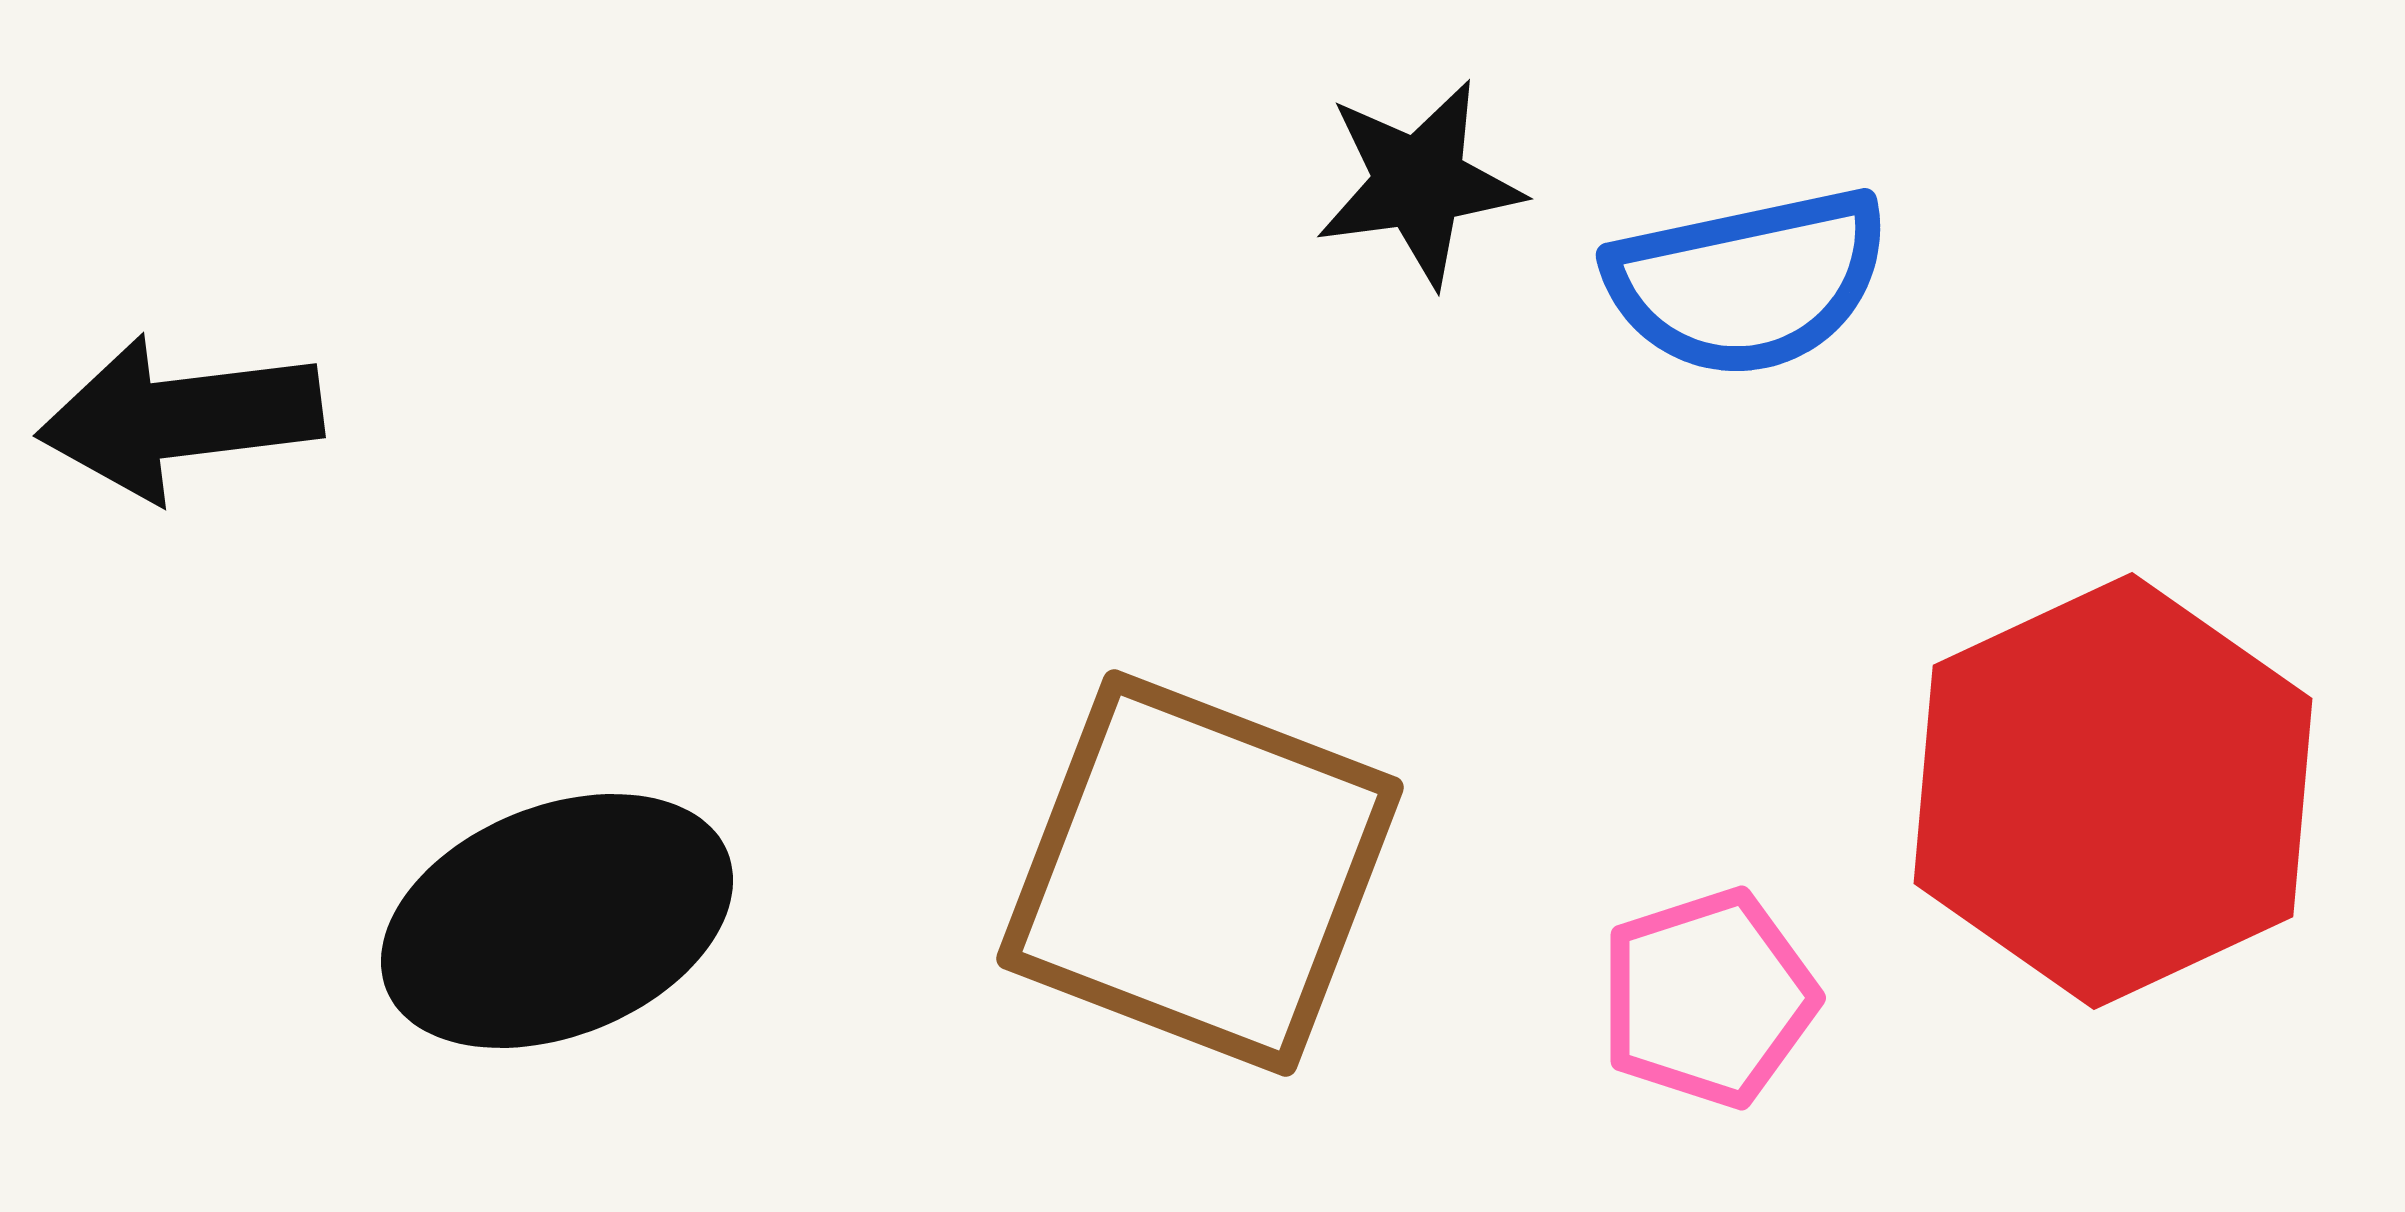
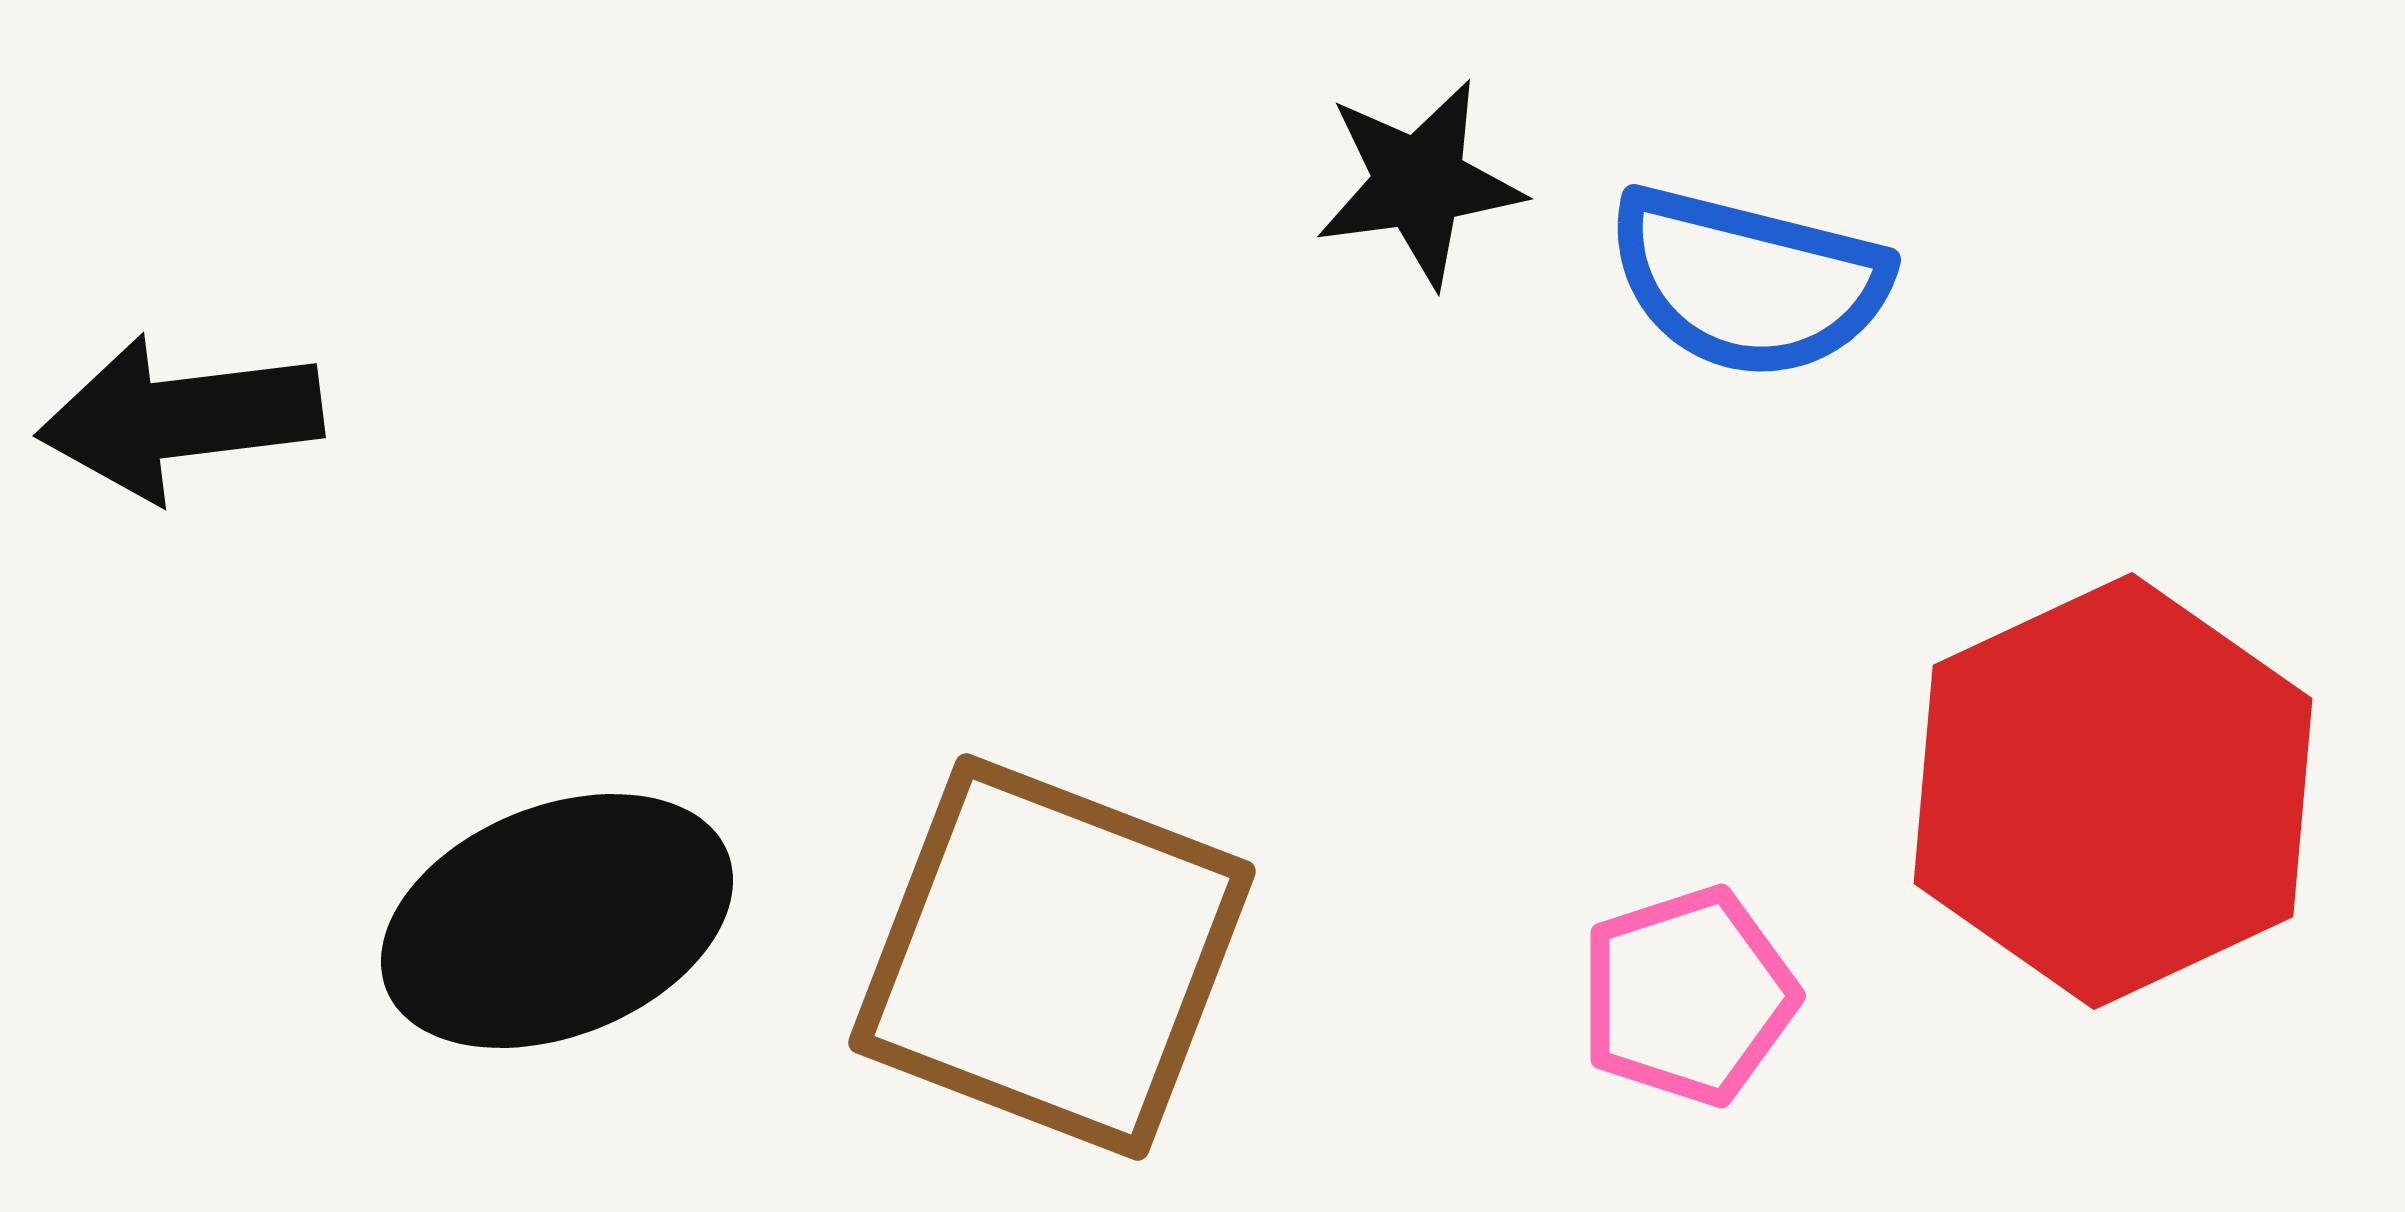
blue semicircle: rotated 26 degrees clockwise
brown square: moved 148 px left, 84 px down
pink pentagon: moved 20 px left, 2 px up
